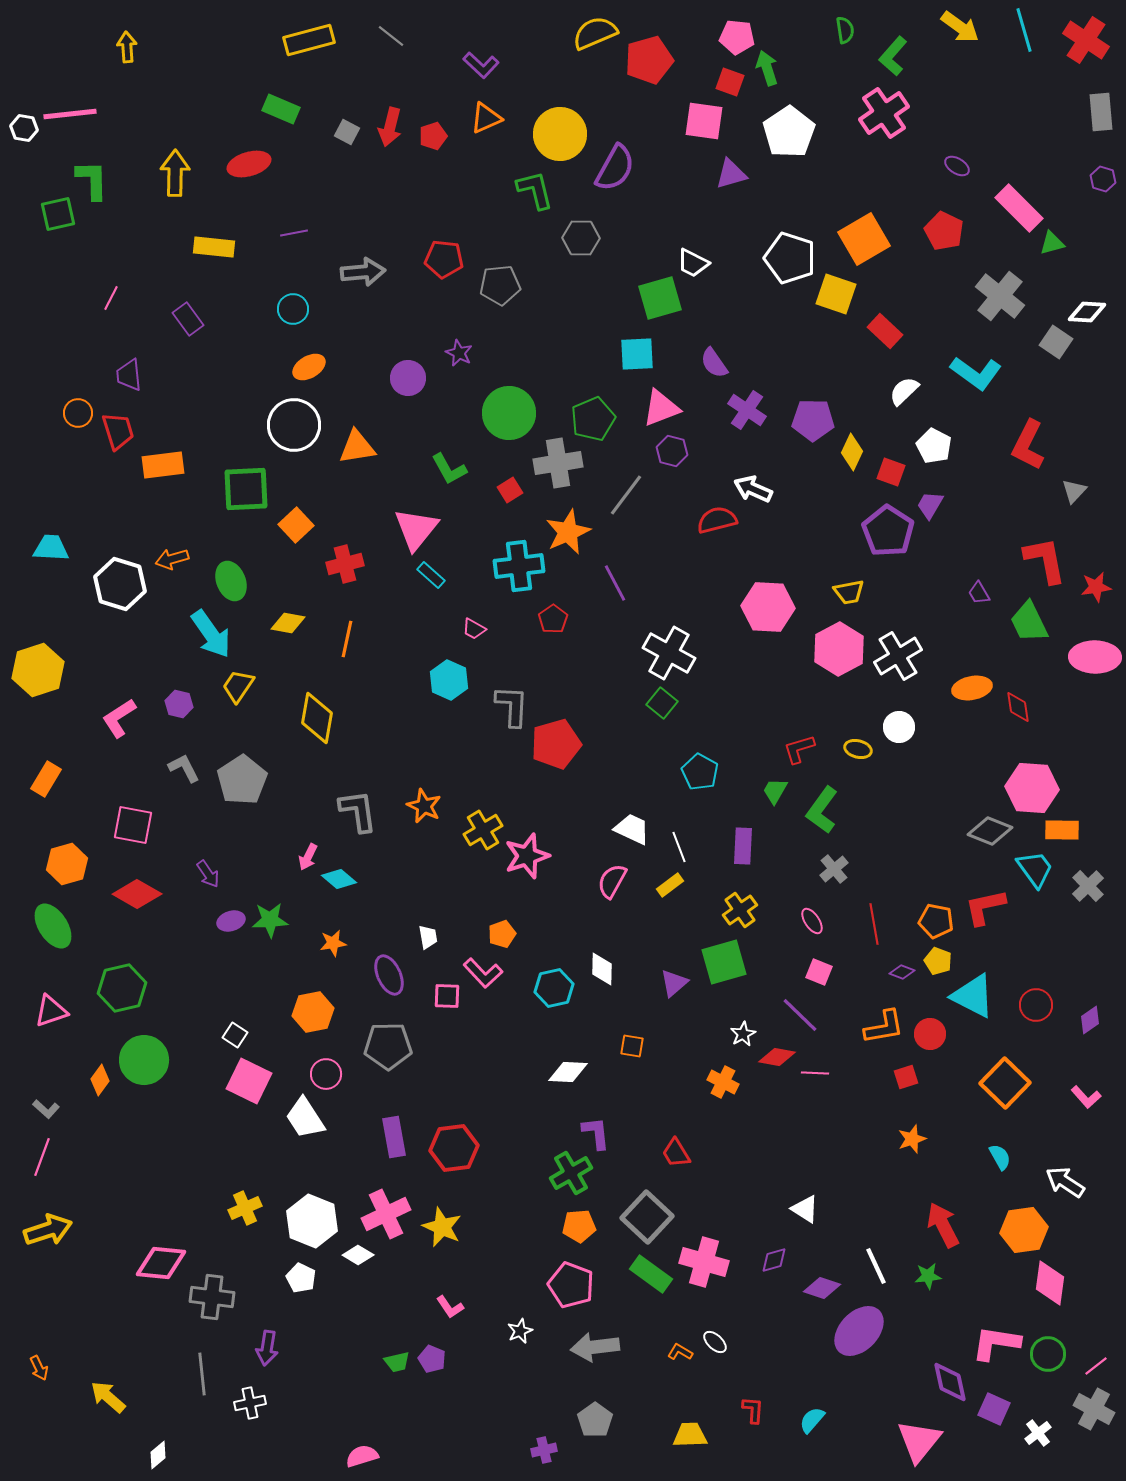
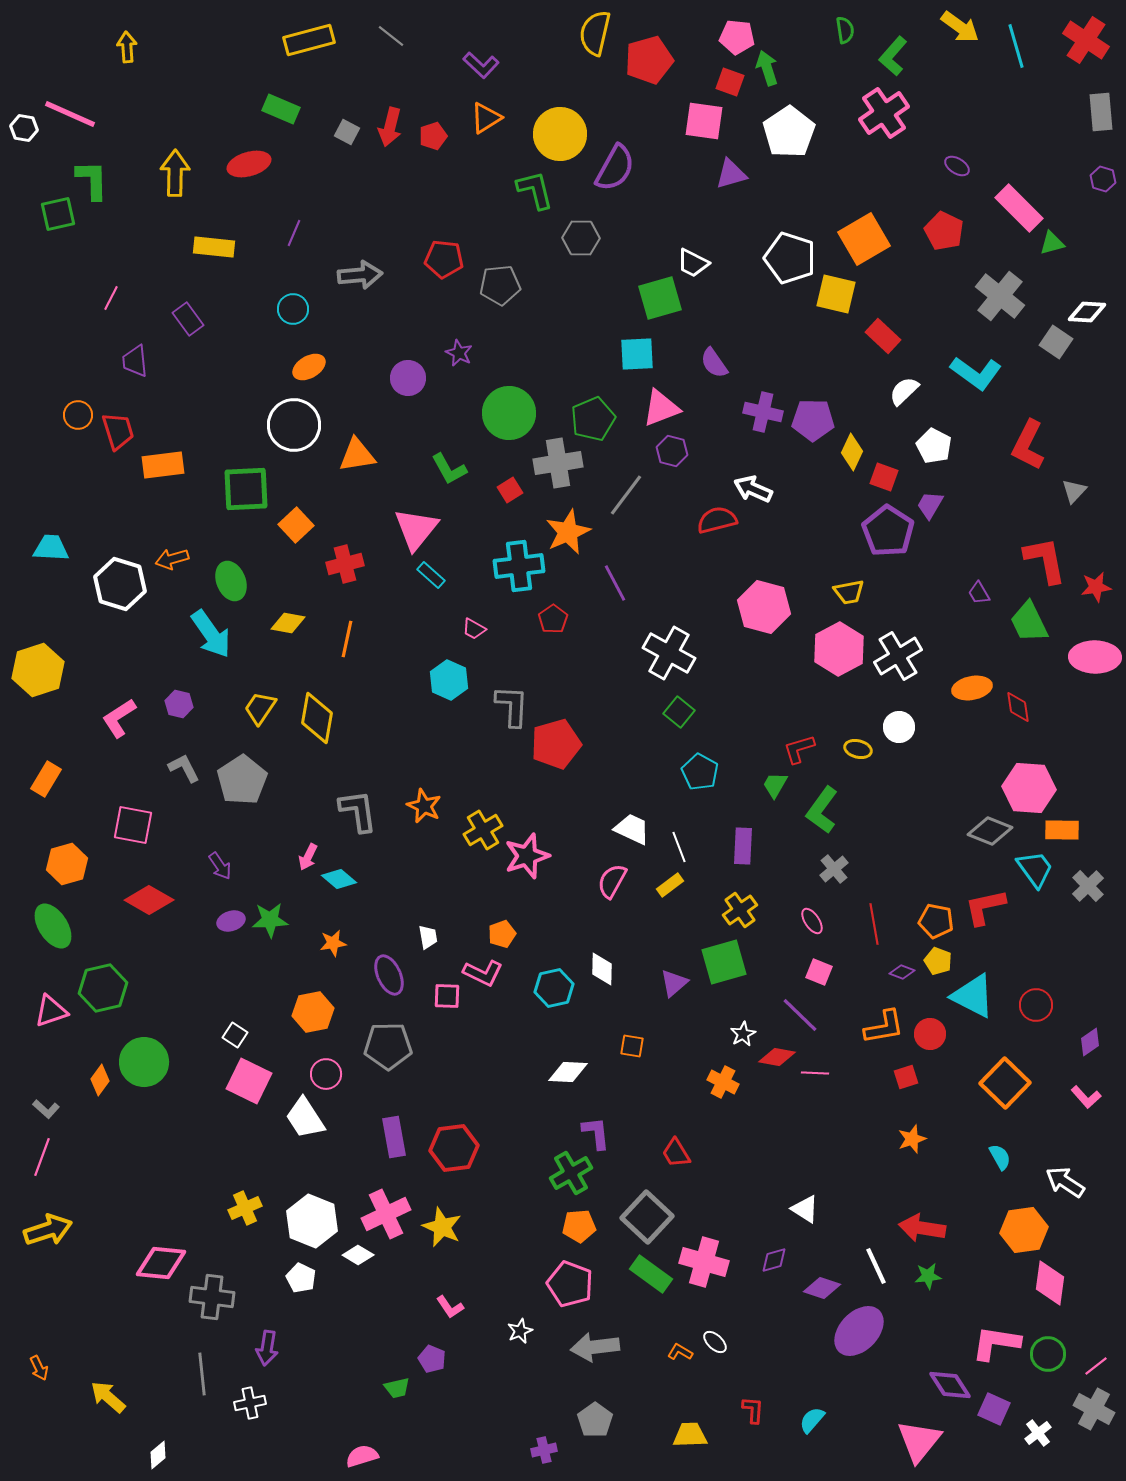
cyan line at (1024, 30): moved 8 px left, 16 px down
yellow semicircle at (595, 33): rotated 54 degrees counterclockwise
pink line at (70, 114): rotated 30 degrees clockwise
orange triangle at (486, 118): rotated 8 degrees counterclockwise
purple line at (294, 233): rotated 56 degrees counterclockwise
gray arrow at (363, 272): moved 3 px left, 3 px down
yellow square at (836, 294): rotated 6 degrees counterclockwise
red rectangle at (885, 331): moved 2 px left, 5 px down
purple trapezoid at (129, 375): moved 6 px right, 14 px up
purple cross at (747, 410): moved 16 px right, 2 px down; rotated 21 degrees counterclockwise
orange circle at (78, 413): moved 2 px down
orange triangle at (357, 447): moved 8 px down
red square at (891, 472): moved 7 px left, 5 px down
pink hexagon at (768, 607): moved 4 px left; rotated 12 degrees clockwise
yellow trapezoid at (238, 686): moved 22 px right, 22 px down
green square at (662, 703): moved 17 px right, 9 px down
pink hexagon at (1032, 788): moved 3 px left
green trapezoid at (775, 791): moved 6 px up
purple arrow at (208, 874): moved 12 px right, 8 px up
red diamond at (137, 894): moved 12 px right, 6 px down
pink L-shape at (483, 973): rotated 21 degrees counterclockwise
green hexagon at (122, 988): moved 19 px left
purple diamond at (1090, 1020): moved 22 px down
green circle at (144, 1060): moved 2 px down
red arrow at (943, 1225): moved 21 px left, 3 px down; rotated 54 degrees counterclockwise
pink pentagon at (571, 1285): moved 1 px left, 1 px up
green trapezoid at (397, 1362): moved 26 px down
purple diamond at (950, 1382): moved 3 px down; rotated 21 degrees counterclockwise
